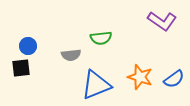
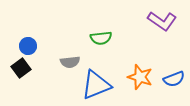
gray semicircle: moved 1 px left, 7 px down
black square: rotated 30 degrees counterclockwise
blue semicircle: rotated 15 degrees clockwise
